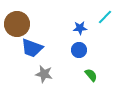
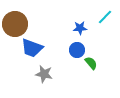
brown circle: moved 2 px left
blue circle: moved 2 px left
green semicircle: moved 12 px up
